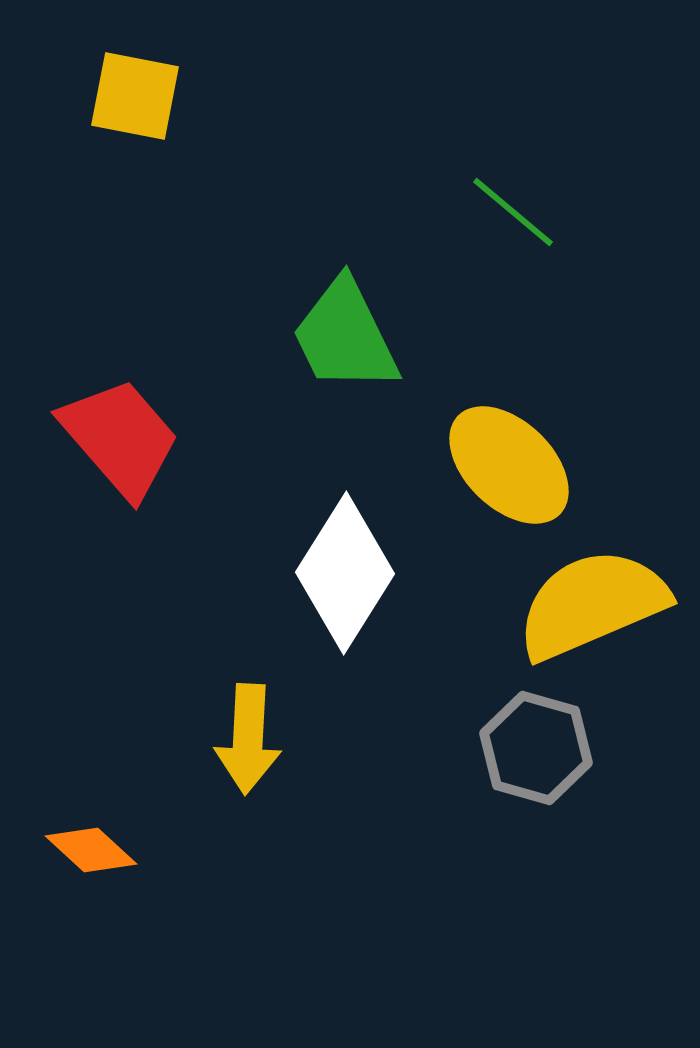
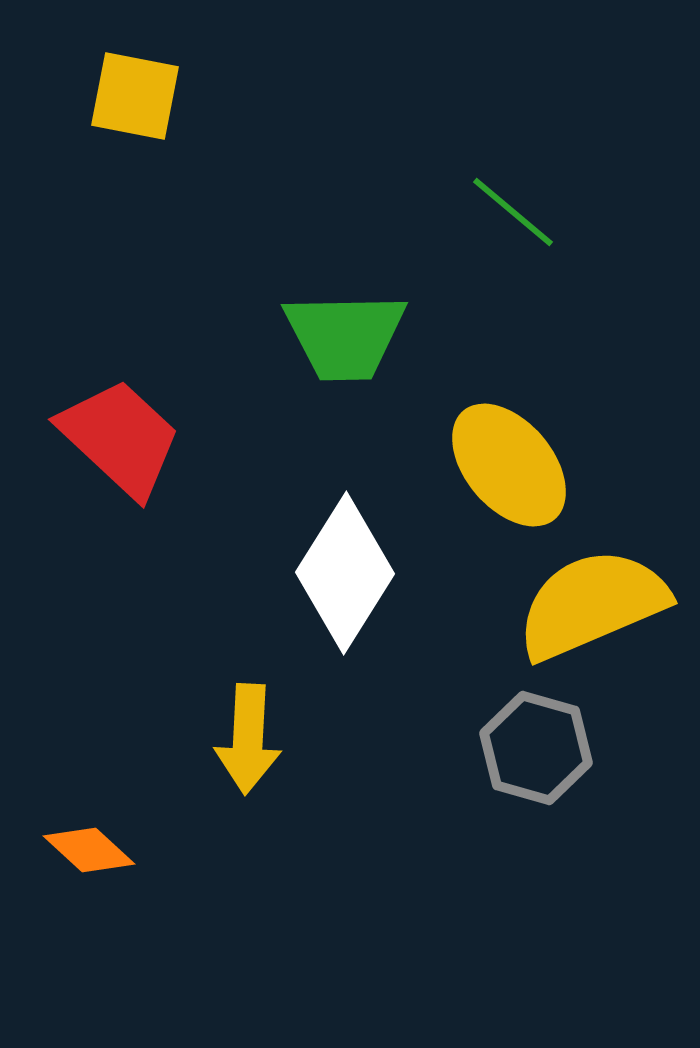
green trapezoid: rotated 65 degrees counterclockwise
red trapezoid: rotated 6 degrees counterclockwise
yellow ellipse: rotated 6 degrees clockwise
orange diamond: moved 2 px left
